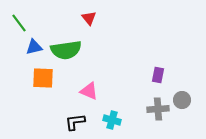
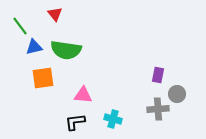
red triangle: moved 34 px left, 4 px up
green line: moved 1 px right, 3 px down
green semicircle: rotated 16 degrees clockwise
orange square: rotated 10 degrees counterclockwise
pink triangle: moved 6 px left, 4 px down; rotated 18 degrees counterclockwise
gray circle: moved 5 px left, 6 px up
cyan cross: moved 1 px right, 1 px up
